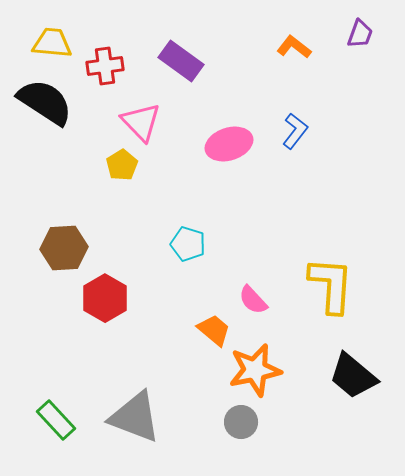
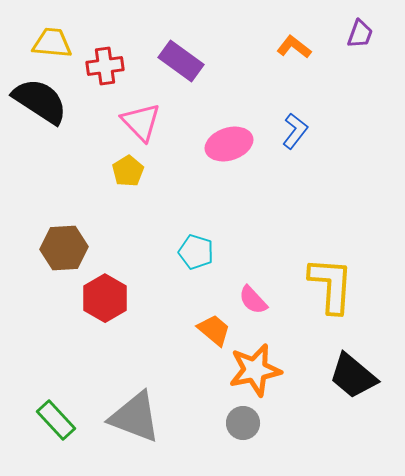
black semicircle: moved 5 px left, 1 px up
yellow pentagon: moved 6 px right, 6 px down
cyan pentagon: moved 8 px right, 8 px down
gray circle: moved 2 px right, 1 px down
